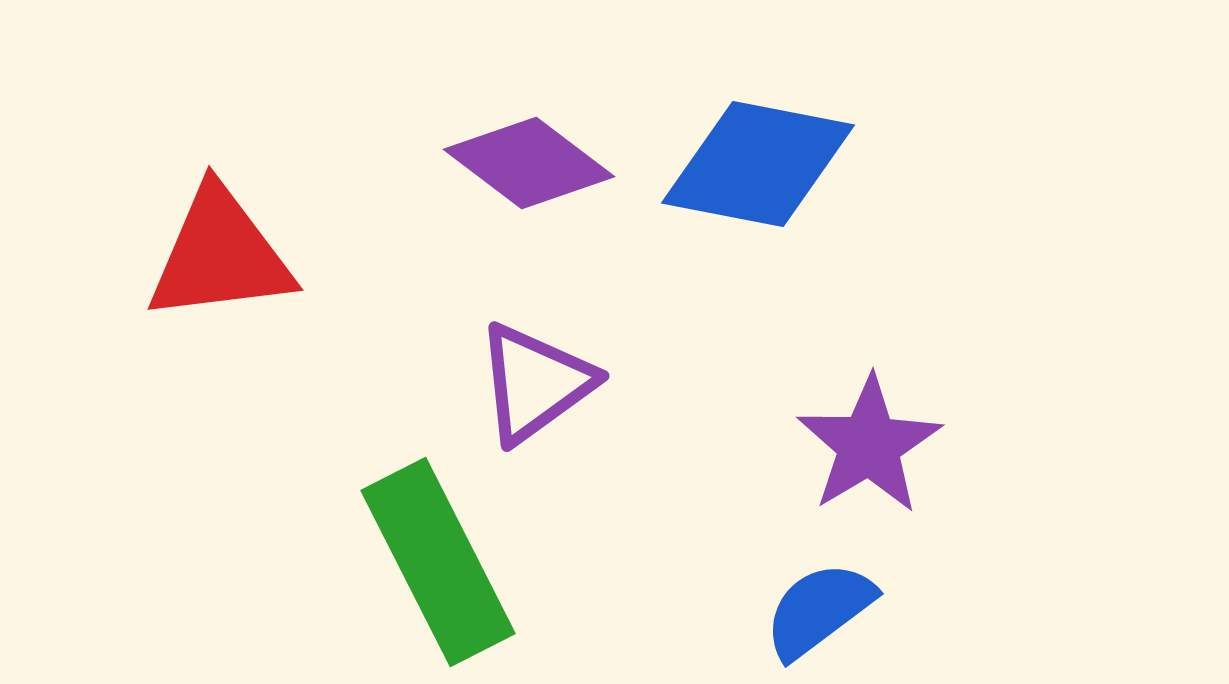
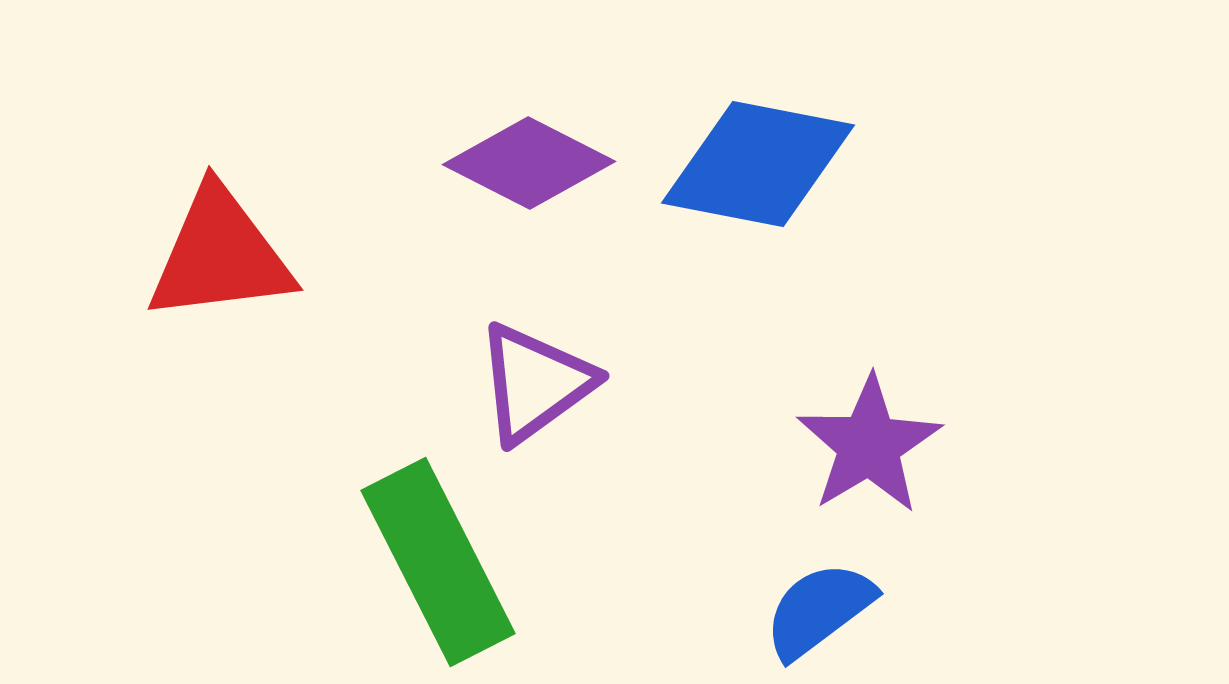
purple diamond: rotated 10 degrees counterclockwise
